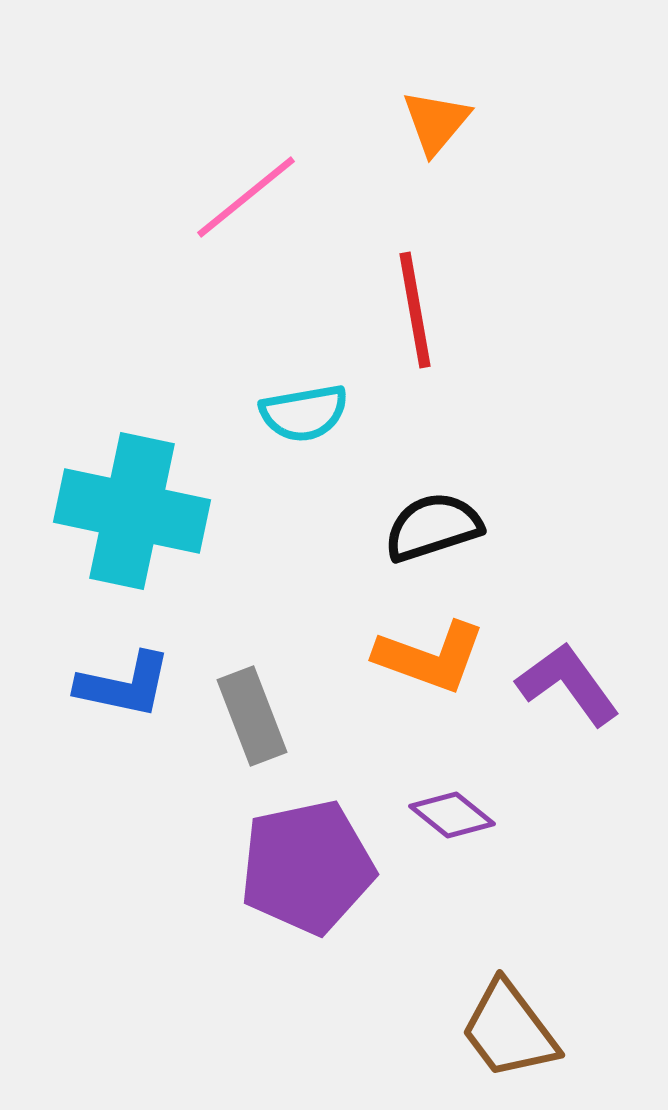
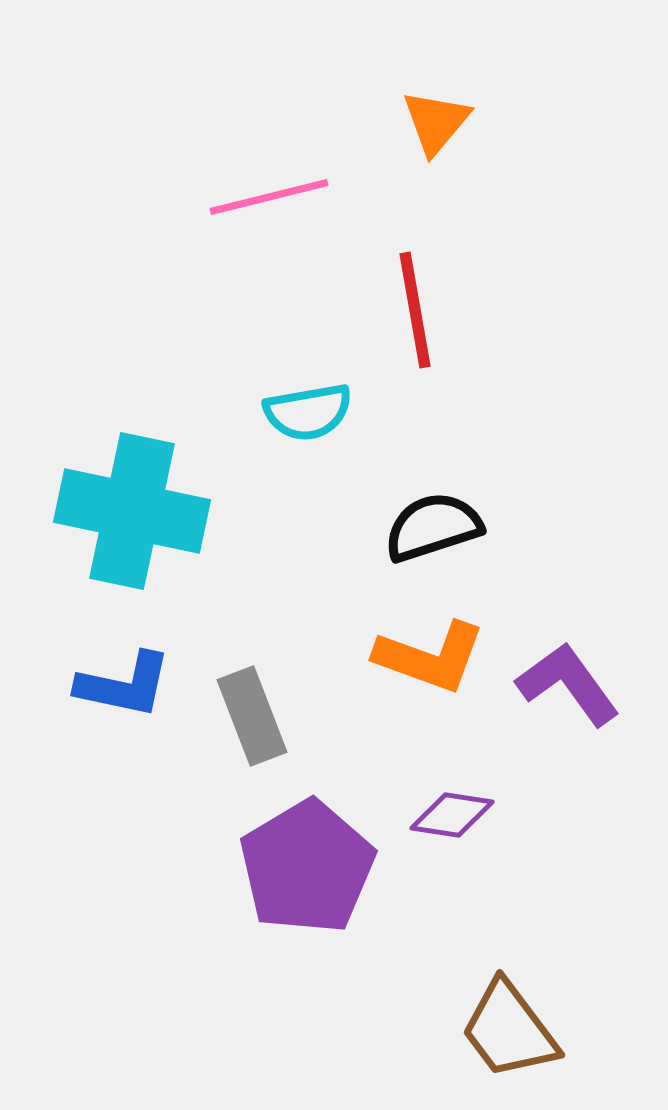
pink line: moved 23 px right; rotated 25 degrees clockwise
cyan semicircle: moved 4 px right, 1 px up
purple diamond: rotated 30 degrees counterclockwise
purple pentagon: rotated 19 degrees counterclockwise
